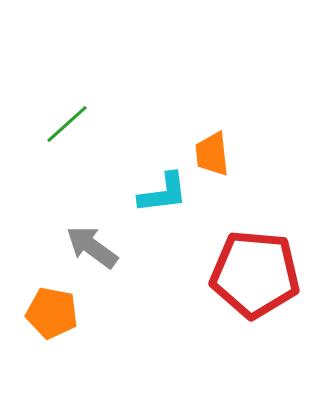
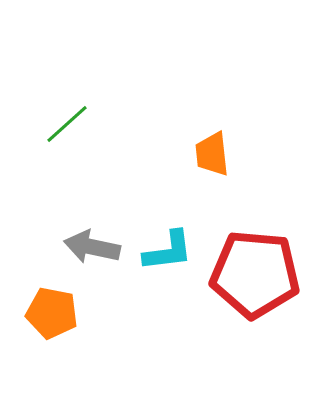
cyan L-shape: moved 5 px right, 58 px down
gray arrow: rotated 24 degrees counterclockwise
